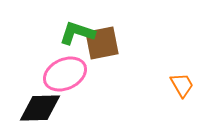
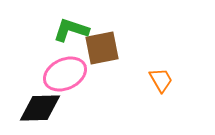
green L-shape: moved 6 px left, 3 px up
brown square: moved 5 px down
orange trapezoid: moved 21 px left, 5 px up
